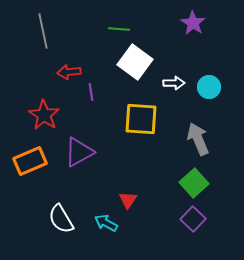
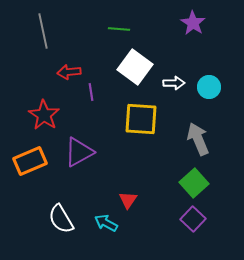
white square: moved 5 px down
